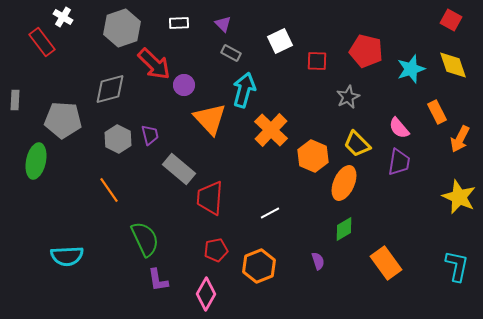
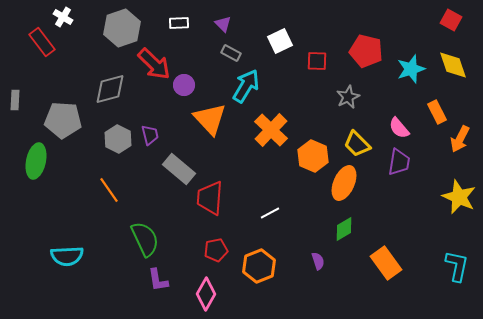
cyan arrow at (244, 90): moved 2 px right, 4 px up; rotated 16 degrees clockwise
